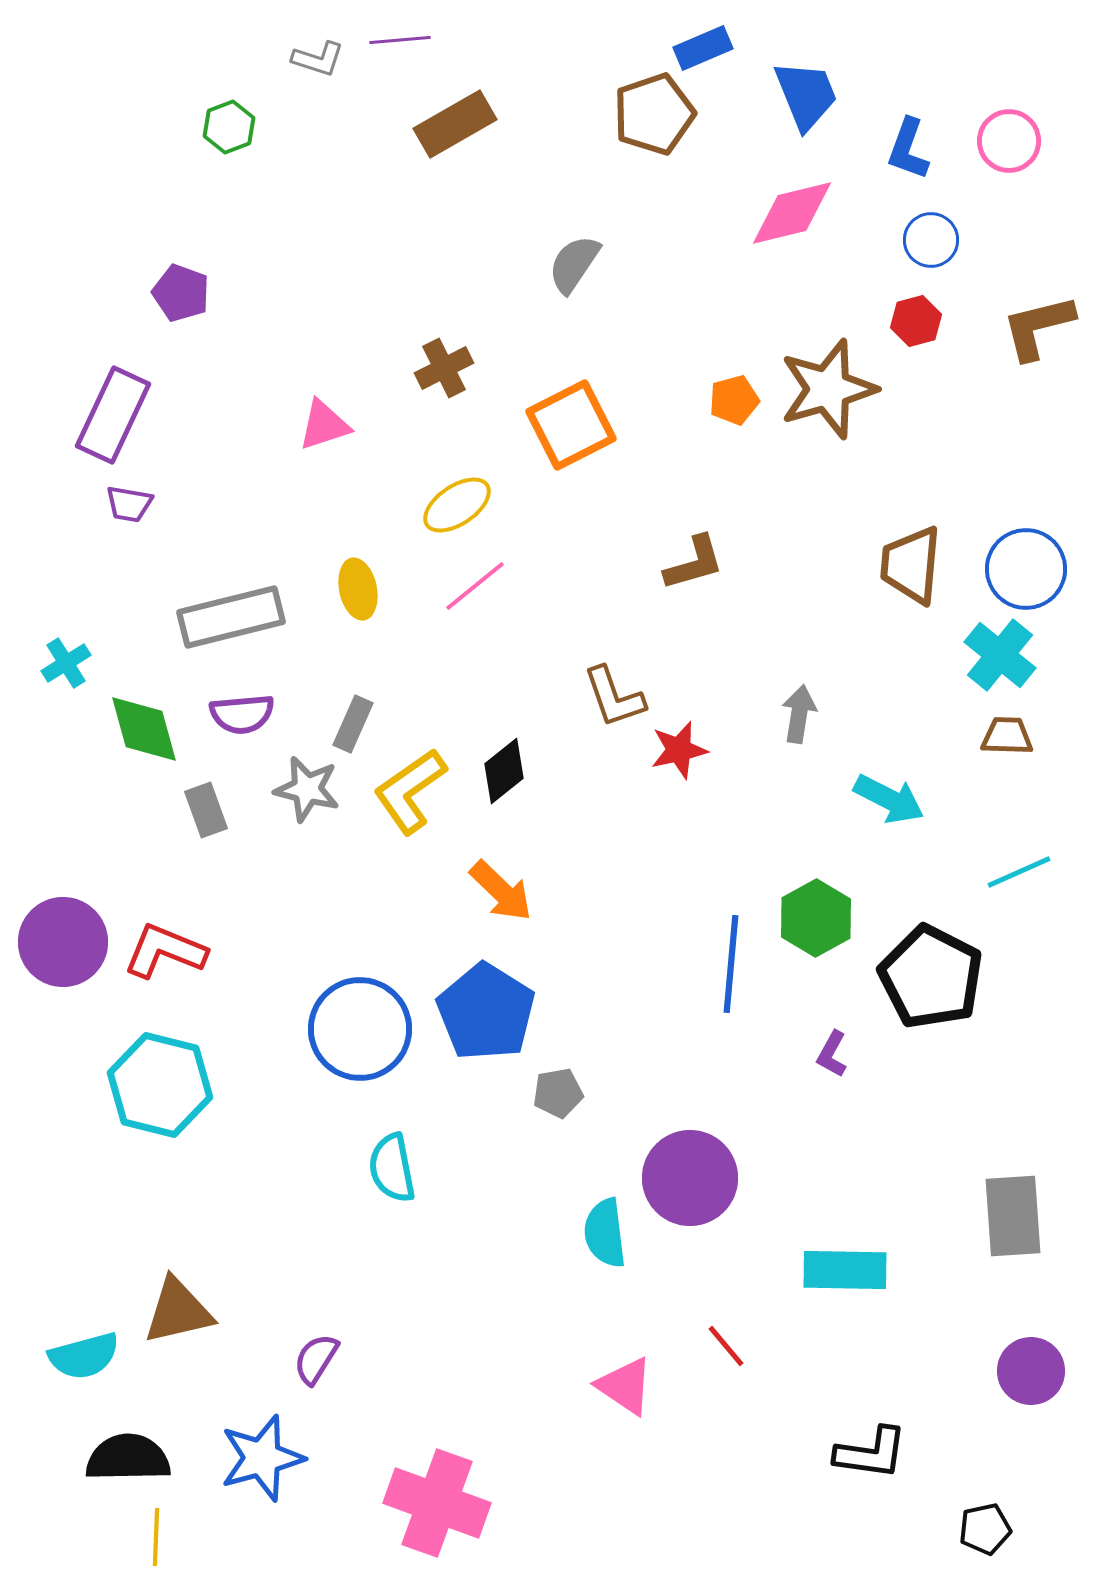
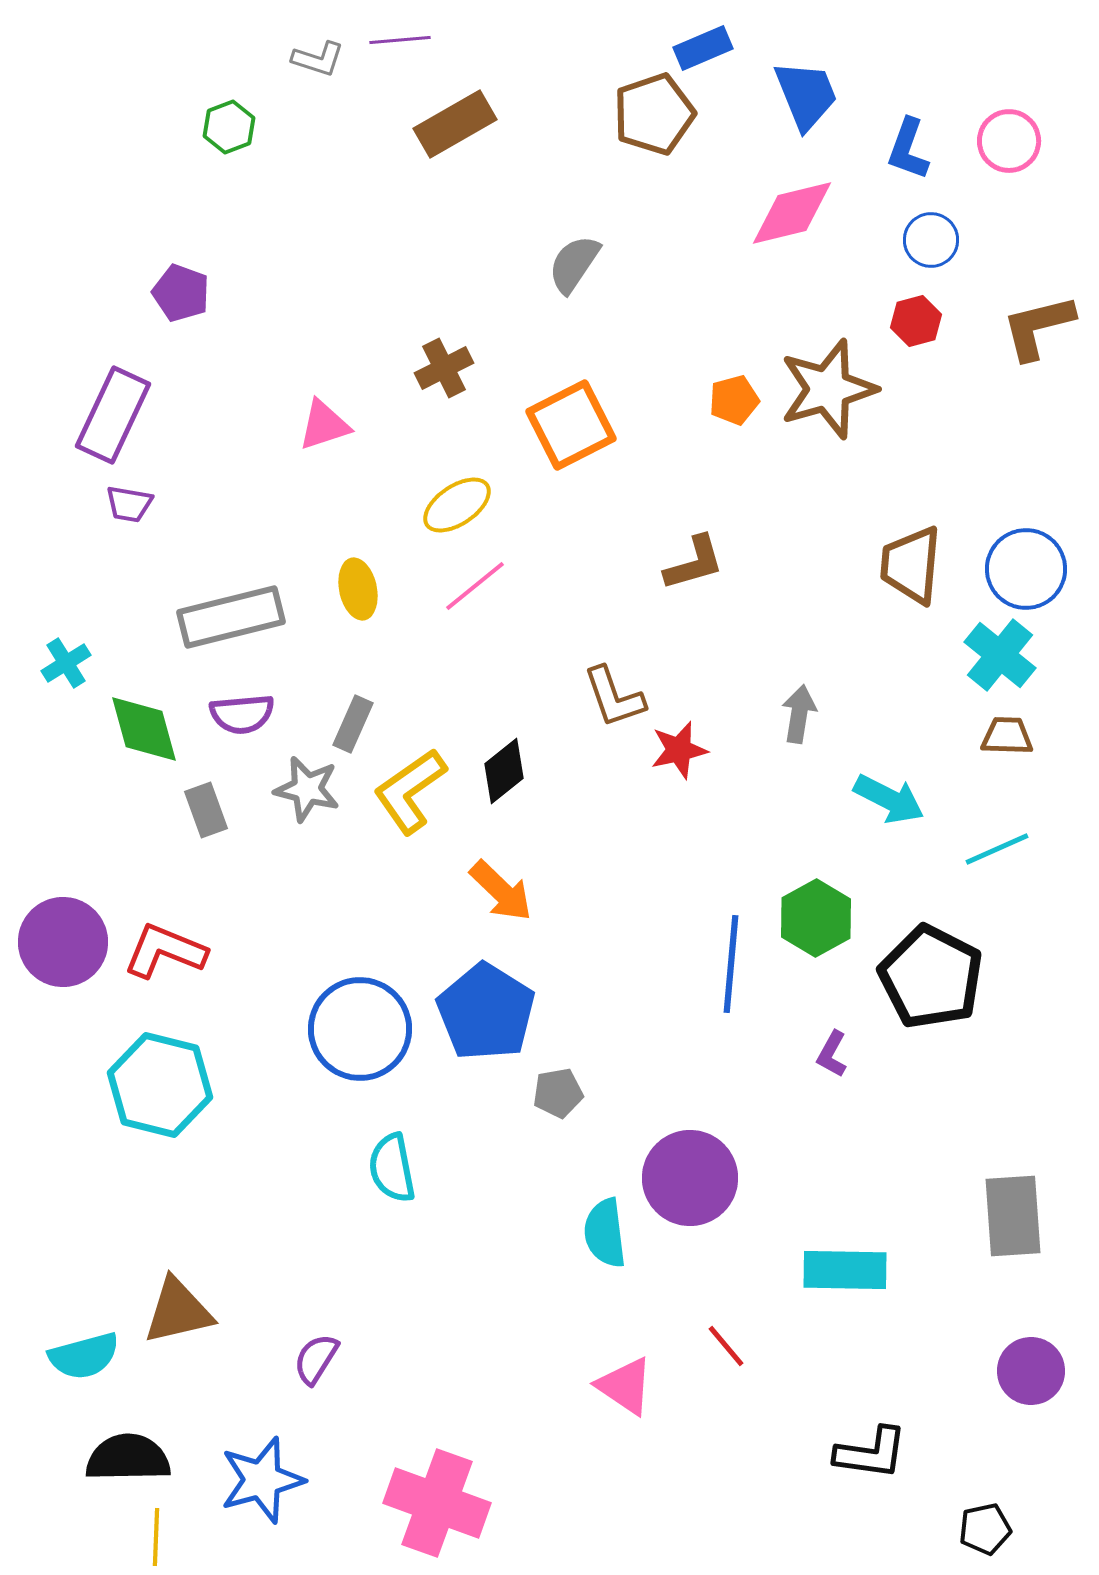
cyan line at (1019, 872): moved 22 px left, 23 px up
blue star at (262, 1458): moved 22 px down
